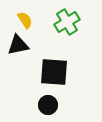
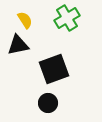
green cross: moved 4 px up
black square: moved 3 px up; rotated 24 degrees counterclockwise
black circle: moved 2 px up
